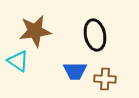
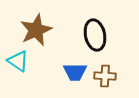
brown star: moved 1 px right, 1 px up; rotated 16 degrees counterclockwise
blue trapezoid: moved 1 px down
brown cross: moved 3 px up
